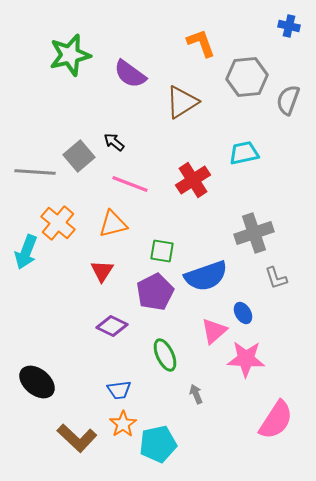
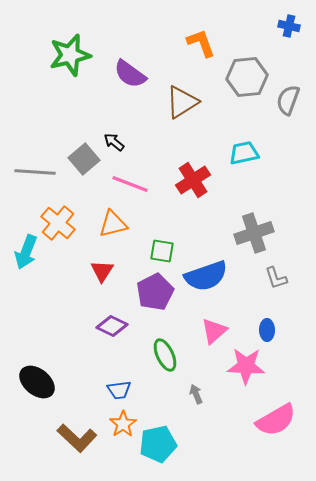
gray square: moved 5 px right, 3 px down
blue ellipse: moved 24 px right, 17 px down; rotated 30 degrees clockwise
pink star: moved 7 px down
pink semicircle: rotated 27 degrees clockwise
